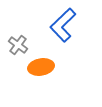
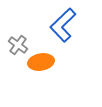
orange ellipse: moved 5 px up
